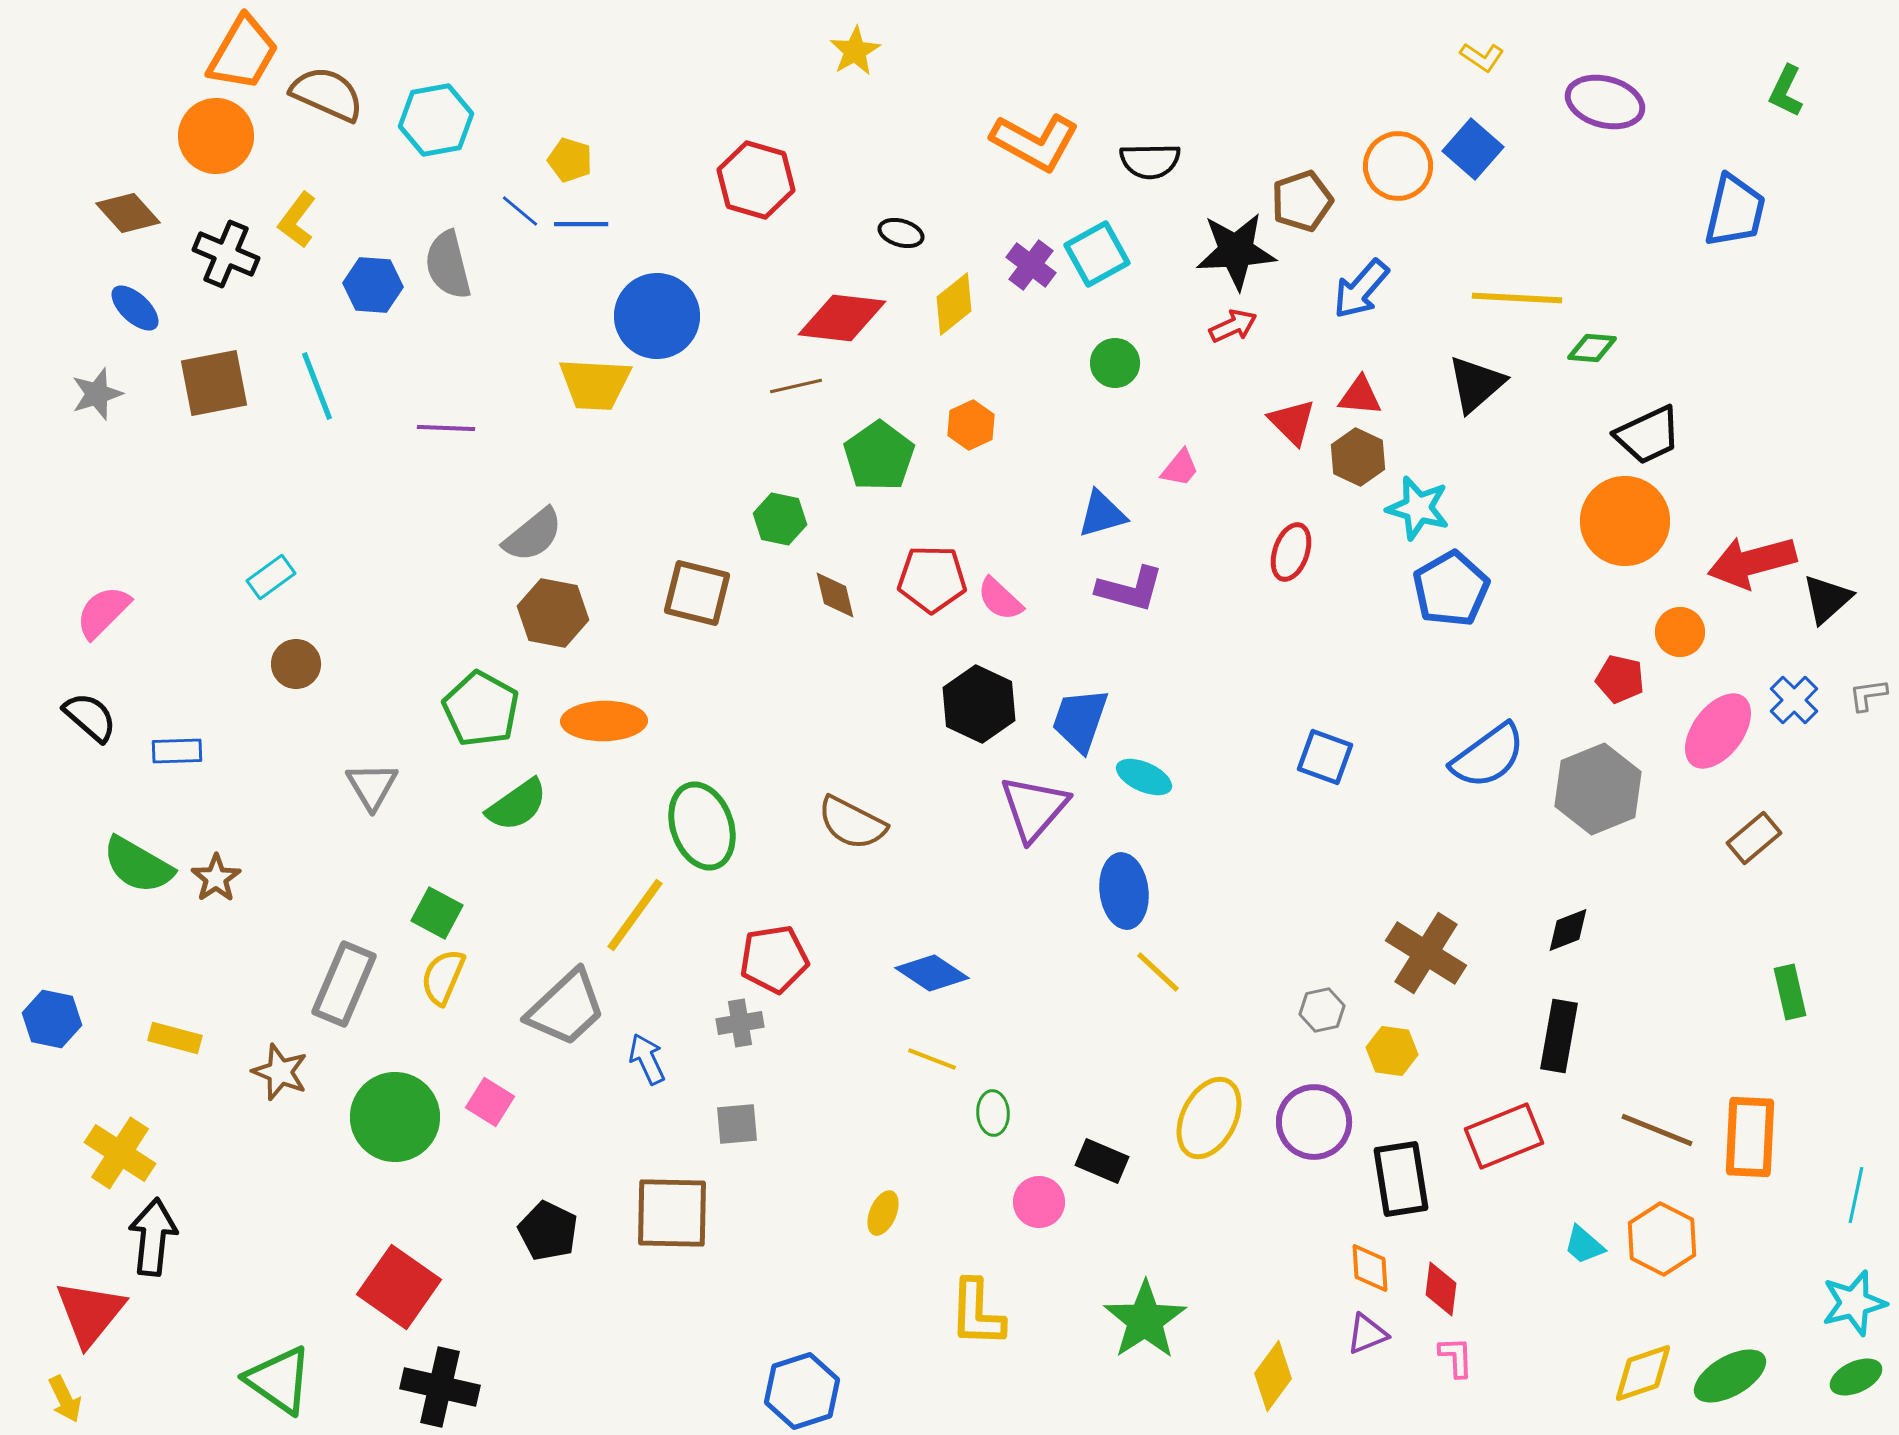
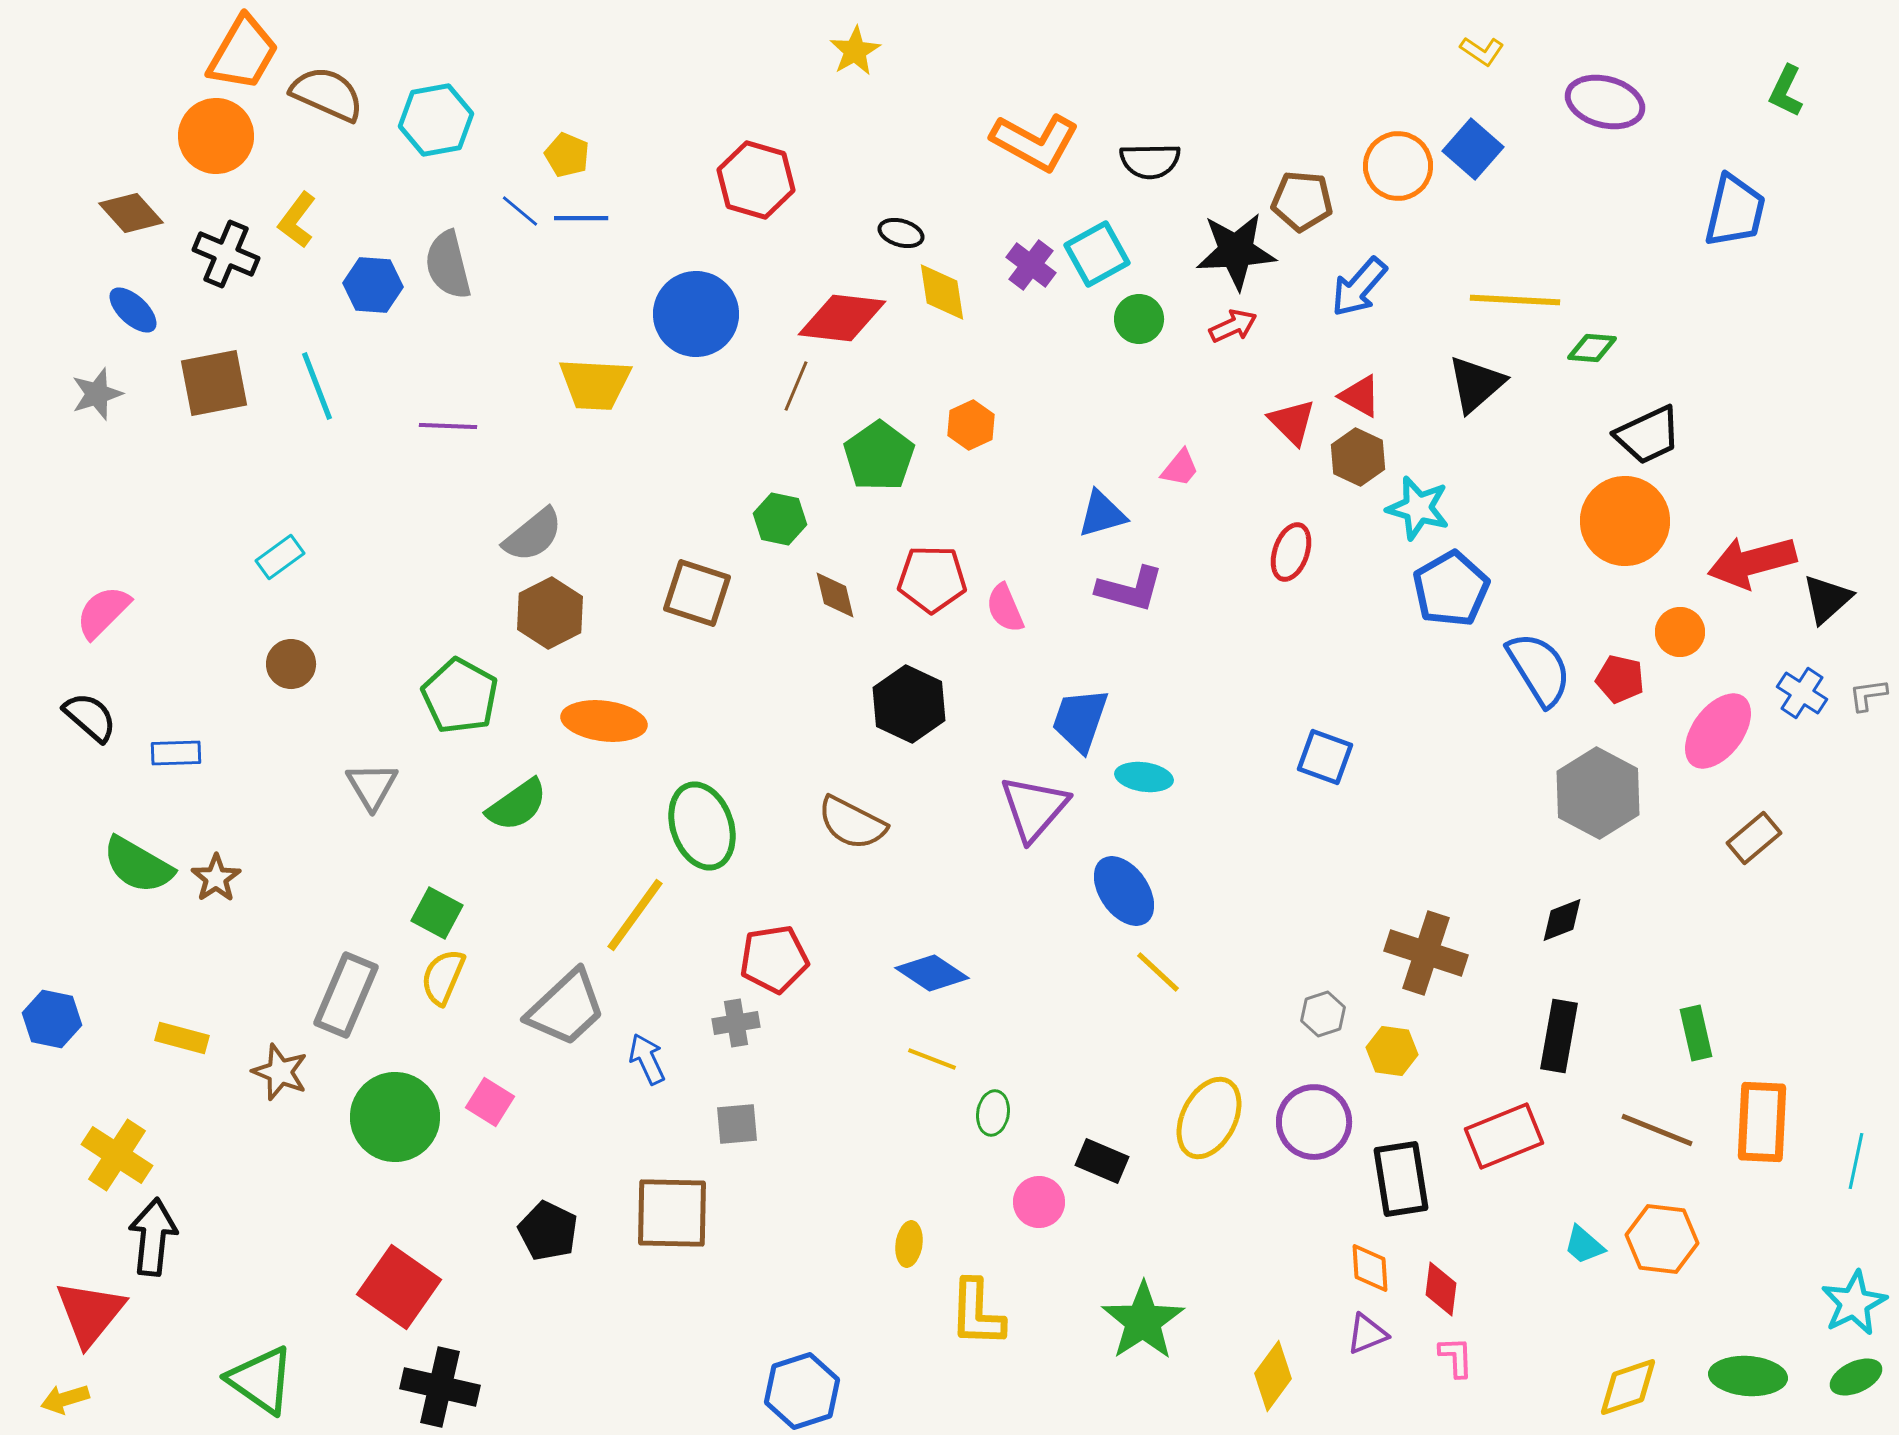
yellow L-shape at (1482, 57): moved 6 px up
yellow pentagon at (570, 160): moved 3 px left, 5 px up; rotated 6 degrees clockwise
brown pentagon at (1302, 201): rotated 24 degrees clockwise
brown diamond at (128, 213): moved 3 px right
blue line at (581, 224): moved 6 px up
blue arrow at (1361, 289): moved 2 px left, 2 px up
yellow line at (1517, 298): moved 2 px left, 2 px down
yellow diamond at (954, 304): moved 12 px left, 12 px up; rotated 60 degrees counterclockwise
blue ellipse at (135, 308): moved 2 px left, 2 px down
blue circle at (657, 316): moved 39 px right, 2 px up
green circle at (1115, 363): moved 24 px right, 44 px up
brown line at (796, 386): rotated 54 degrees counterclockwise
red triangle at (1360, 396): rotated 24 degrees clockwise
purple line at (446, 428): moved 2 px right, 2 px up
cyan rectangle at (271, 577): moved 9 px right, 20 px up
brown square at (697, 593): rotated 4 degrees clockwise
pink semicircle at (1000, 599): moved 5 px right, 9 px down; rotated 24 degrees clockwise
brown hexagon at (553, 613): moved 3 px left; rotated 22 degrees clockwise
brown circle at (296, 664): moved 5 px left
blue cross at (1794, 700): moved 8 px right, 7 px up; rotated 12 degrees counterclockwise
black hexagon at (979, 704): moved 70 px left
green pentagon at (481, 709): moved 21 px left, 13 px up
orange ellipse at (604, 721): rotated 8 degrees clockwise
blue rectangle at (177, 751): moved 1 px left, 2 px down
blue semicircle at (1488, 756): moved 51 px right, 87 px up; rotated 86 degrees counterclockwise
cyan ellipse at (1144, 777): rotated 16 degrees counterclockwise
gray hexagon at (1598, 789): moved 4 px down; rotated 10 degrees counterclockwise
blue ellipse at (1124, 891): rotated 28 degrees counterclockwise
black diamond at (1568, 930): moved 6 px left, 10 px up
brown cross at (1426, 953): rotated 14 degrees counterclockwise
gray rectangle at (344, 984): moved 2 px right, 11 px down
green rectangle at (1790, 992): moved 94 px left, 41 px down
gray hexagon at (1322, 1010): moved 1 px right, 4 px down; rotated 6 degrees counterclockwise
gray cross at (740, 1023): moved 4 px left
yellow rectangle at (175, 1038): moved 7 px right
green ellipse at (993, 1113): rotated 12 degrees clockwise
orange rectangle at (1750, 1137): moved 12 px right, 15 px up
yellow cross at (120, 1153): moved 3 px left, 2 px down
cyan line at (1856, 1195): moved 34 px up
yellow ellipse at (883, 1213): moved 26 px right, 31 px down; rotated 15 degrees counterclockwise
orange hexagon at (1662, 1239): rotated 20 degrees counterclockwise
cyan star at (1854, 1303): rotated 12 degrees counterclockwise
green star at (1145, 1320): moved 2 px left, 1 px down
yellow diamond at (1643, 1373): moved 15 px left, 14 px down
green ellipse at (1730, 1376): moved 18 px right; rotated 34 degrees clockwise
green triangle at (279, 1380): moved 18 px left
yellow arrow at (65, 1399): rotated 99 degrees clockwise
